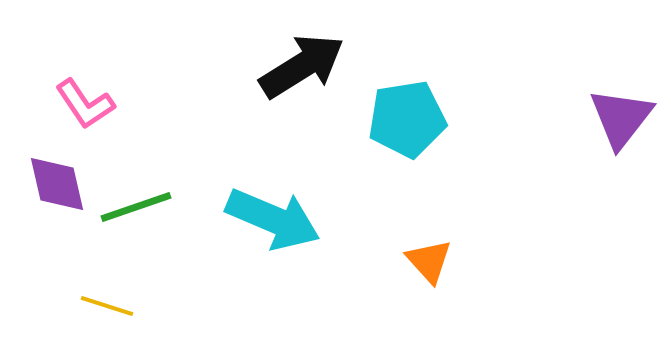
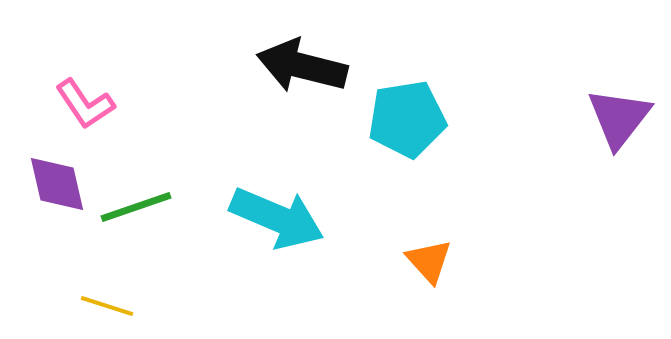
black arrow: rotated 134 degrees counterclockwise
purple triangle: moved 2 px left
cyan arrow: moved 4 px right, 1 px up
